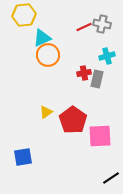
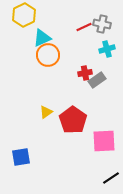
yellow hexagon: rotated 20 degrees counterclockwise
cyan cross: moved 7 px up
red cross: moved 1 px right
gray rectangle: moved 1 px down; rotated 42 degrees clockwise
pink square: moved 4 px right, 5 px down
blue square: moved 2 px left
